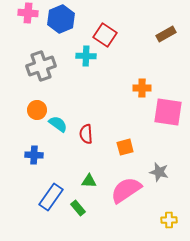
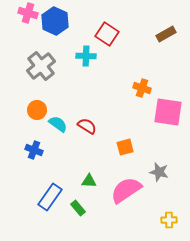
pink cross: rotated 12 degrees clockwise
blue hexagon: moved 6 px left, 2 px down; rotated 12 degrees counterclockwise
red square: moved 2 px right, 1 px up
gray cross: rotated 20 degrees counterclockwise
orange cross: rotated 18 degrees clockwise
red semicircle: moved 1 px right, 8 px up; rotated 126 degrees clockwise
blue cross: moved 5 px up; rotated 18 degrees clockwise
blue rectangle: moved 1 px left
